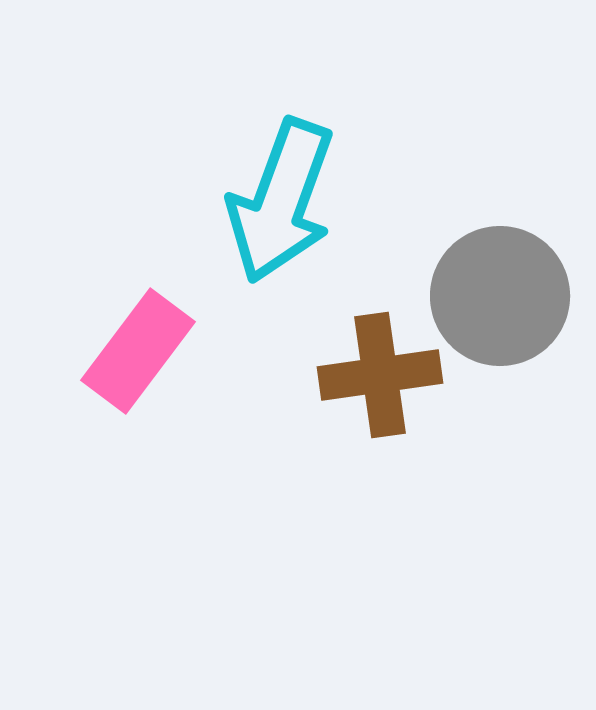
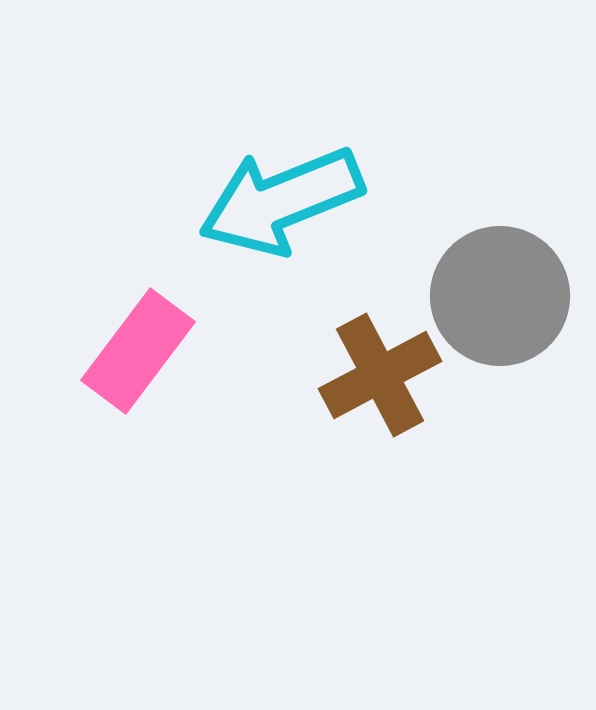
cyan arrow: rotated 48 degrees clockwise
brown cross: rotated 20 degrees counterclockwise
